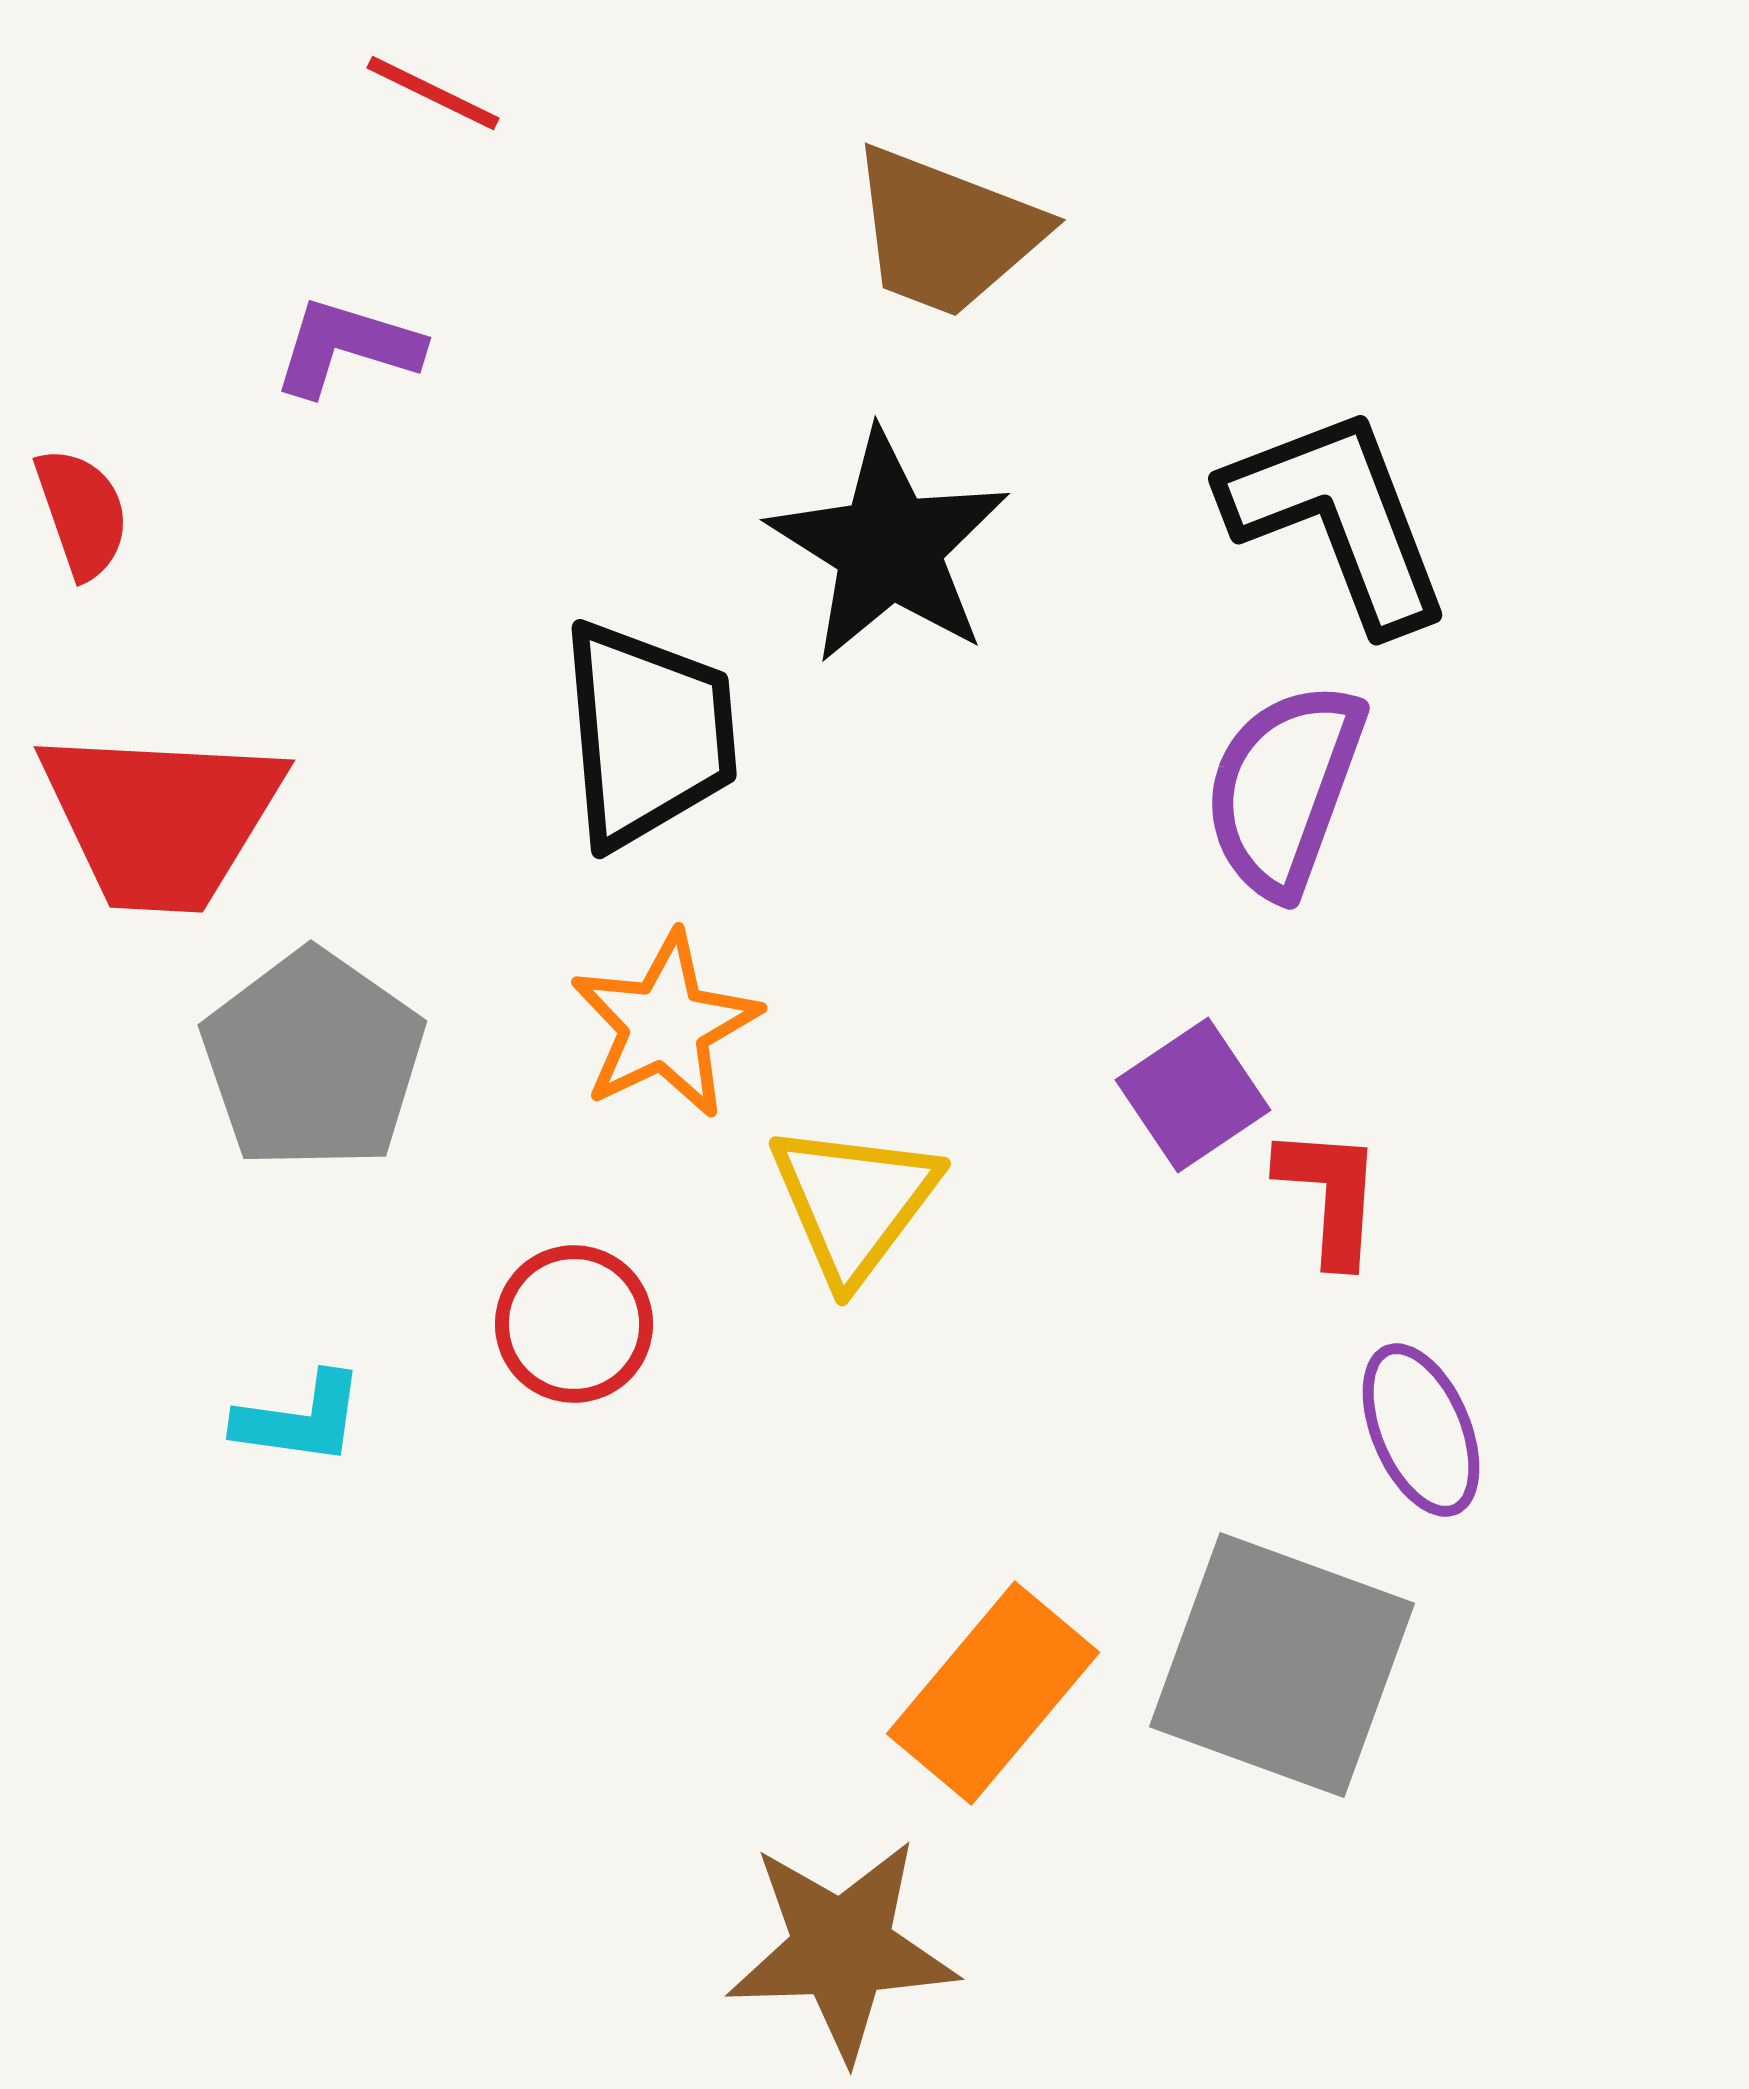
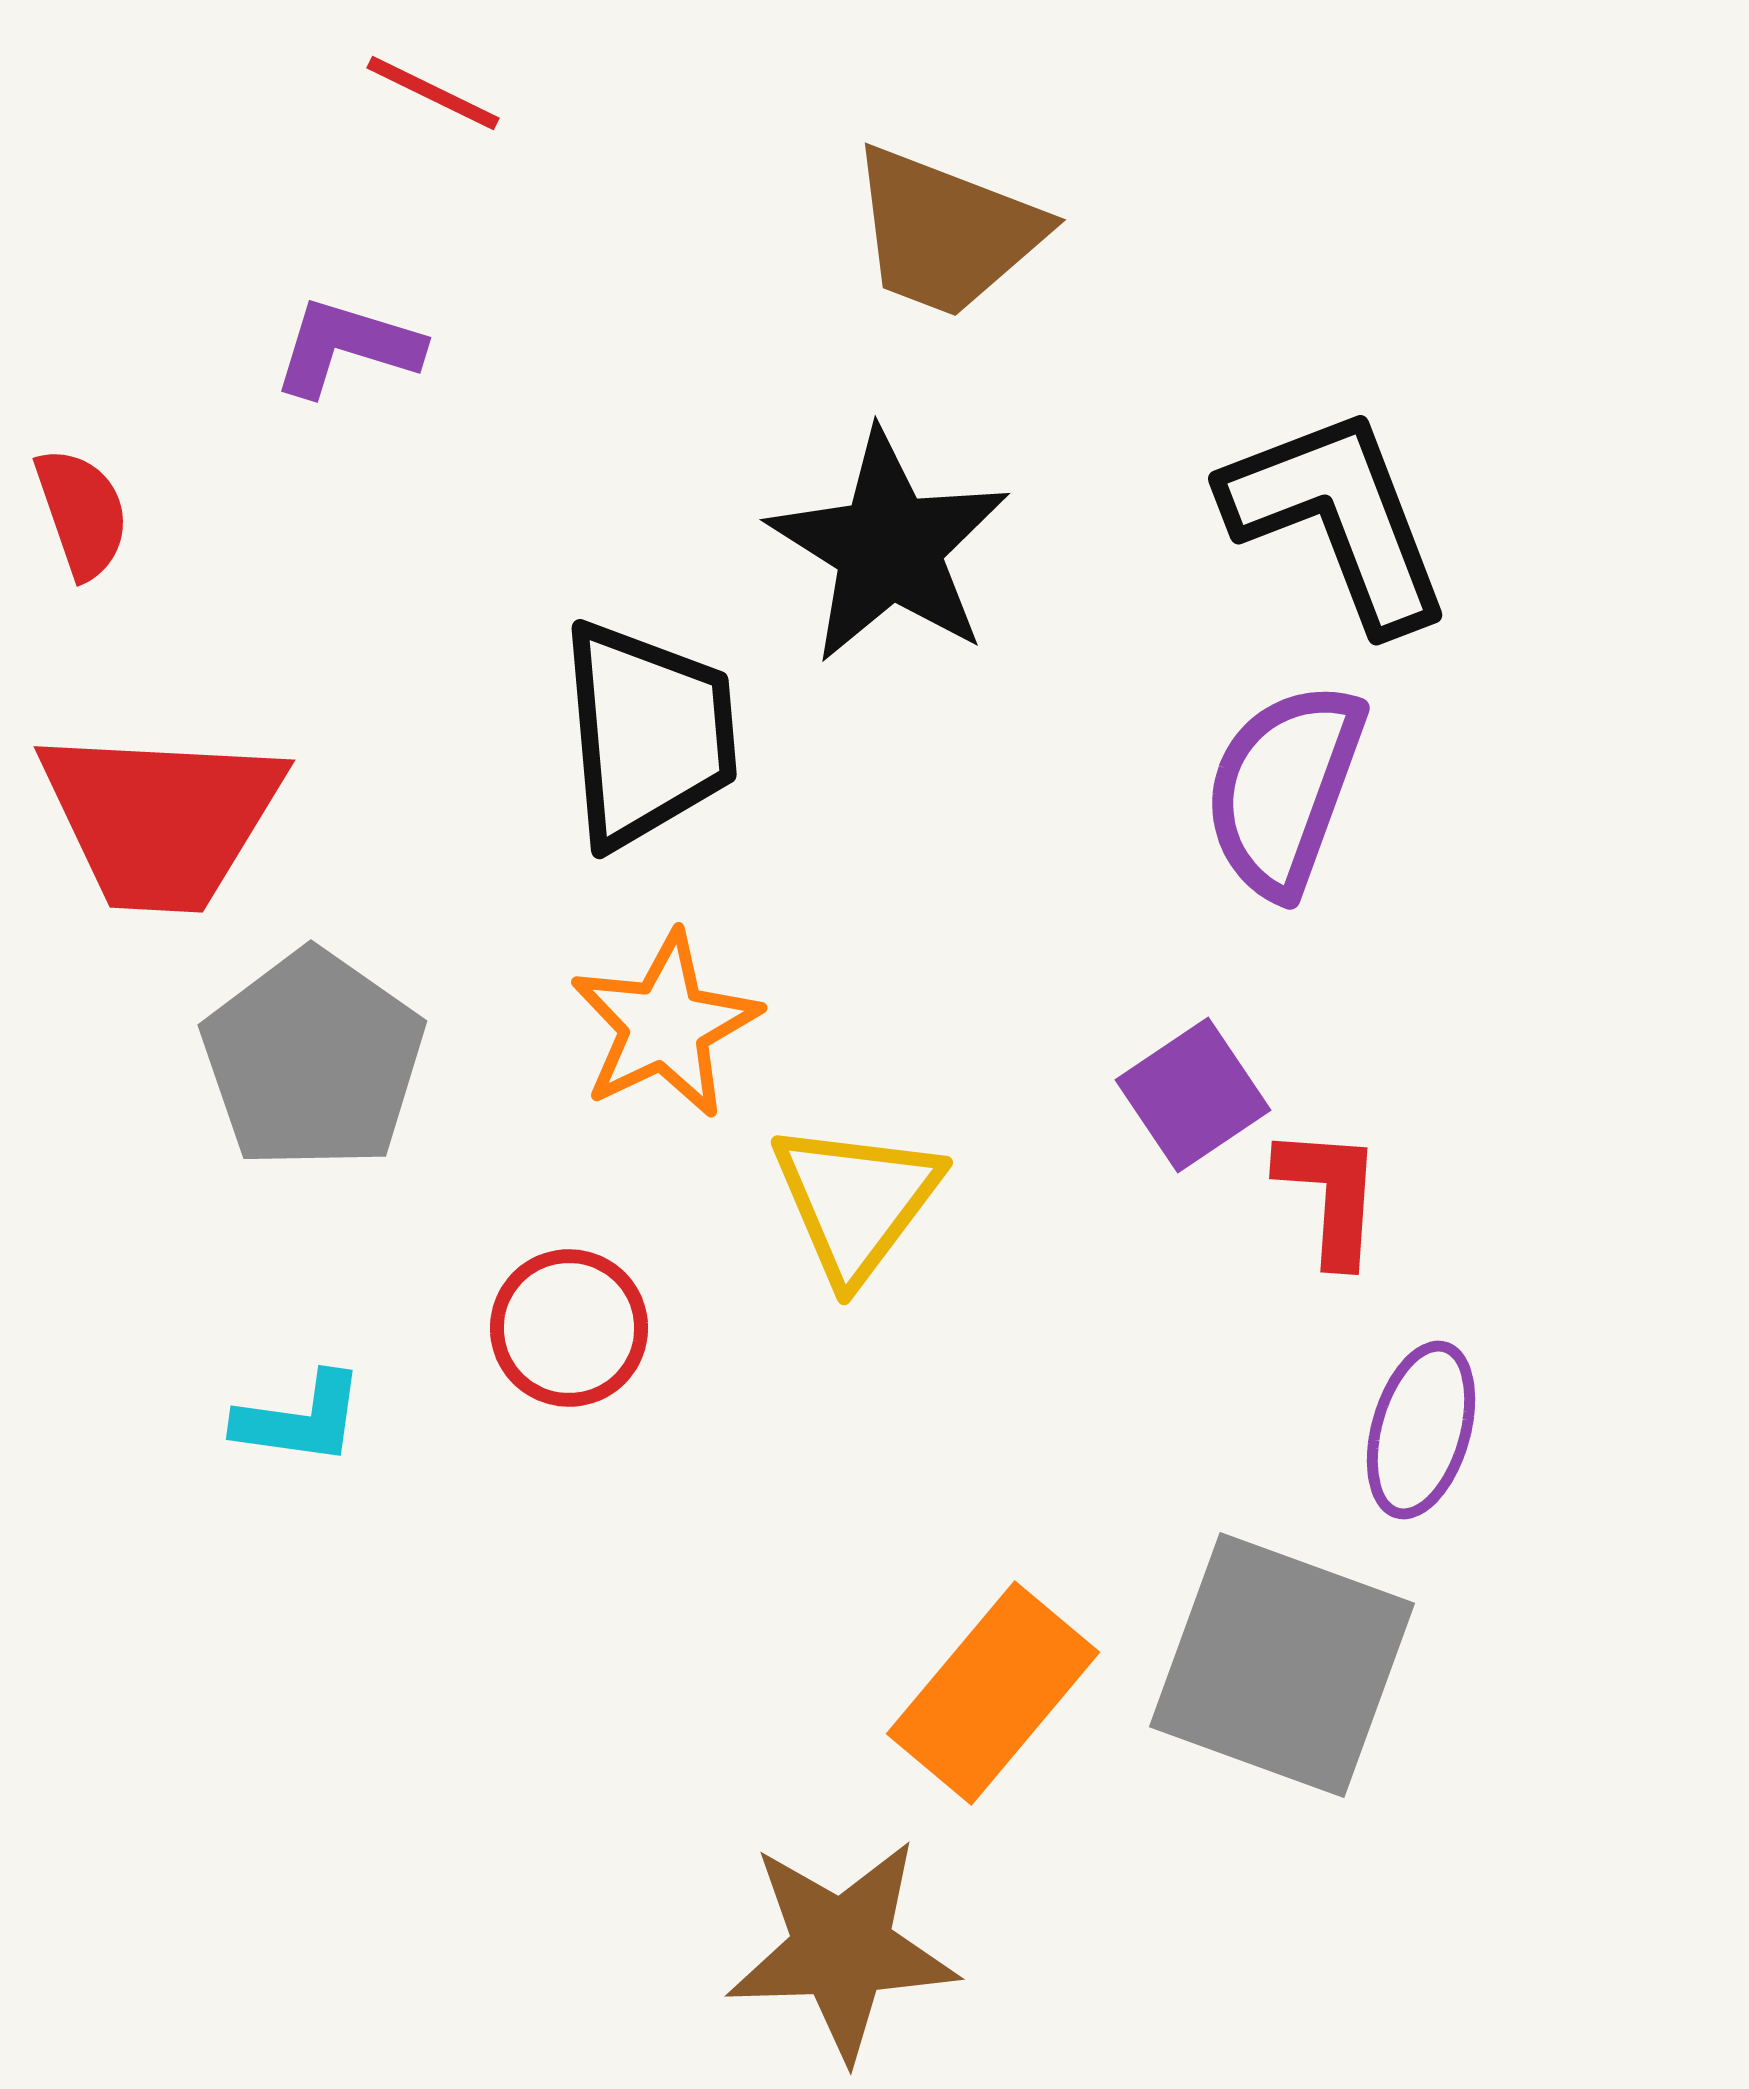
yellow triangle: moved 2 px right, 1 px up
red circle: moved 5 px left, 4 px down
purple ellipse: rotated 39 degrees clockwise
